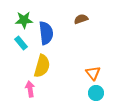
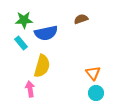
blue semicircle: rotated 85 degrees clockwise
